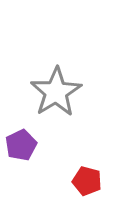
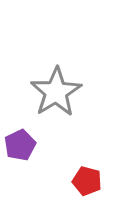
purple pentagon: moved 1 px left
